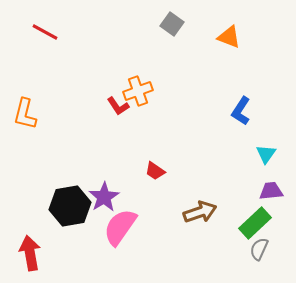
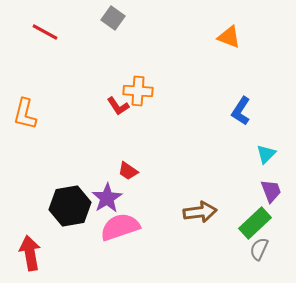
gray square: moved 59 px left, 6 px up
orange cross: rotated 24 degrees clockwise
cyan triangle: rotated 10 degrees clockwise
red trapezoid: moved 27 px left
purple trapezoid: rotated 75 degrees clockwise
purple star: moved 3 px right, 1 px down
brown arrow: rotated 12 degrees clockwise
pink semicircle: rotated 36 degrees clockwise
